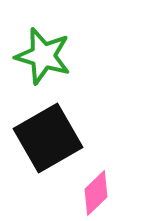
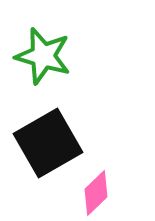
black square: moved 5 px down
